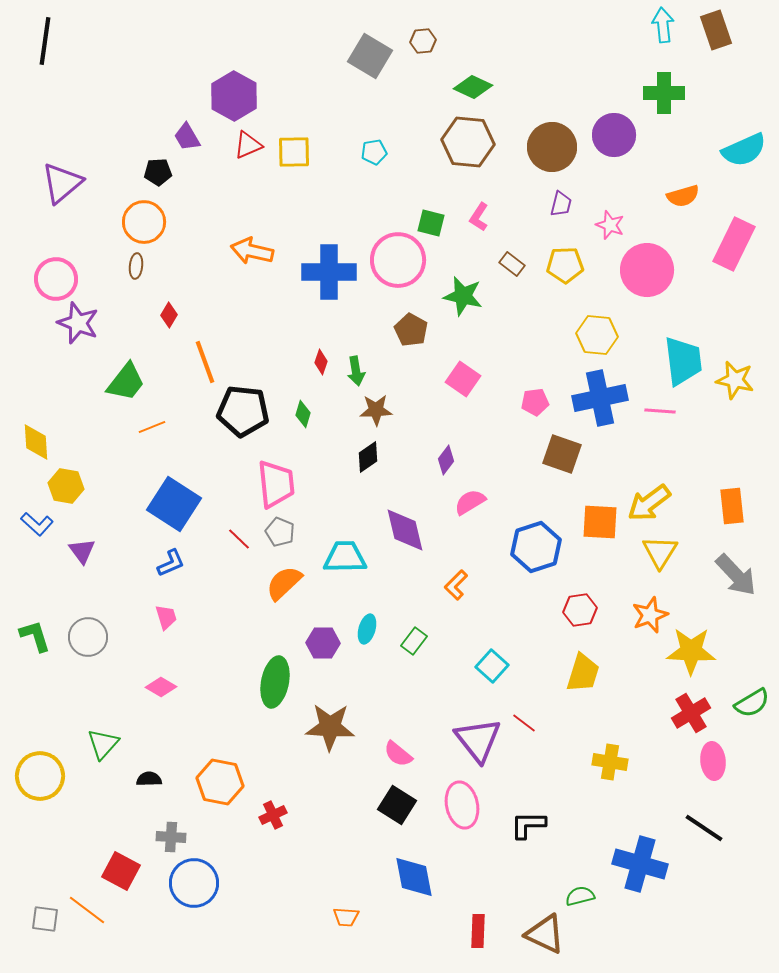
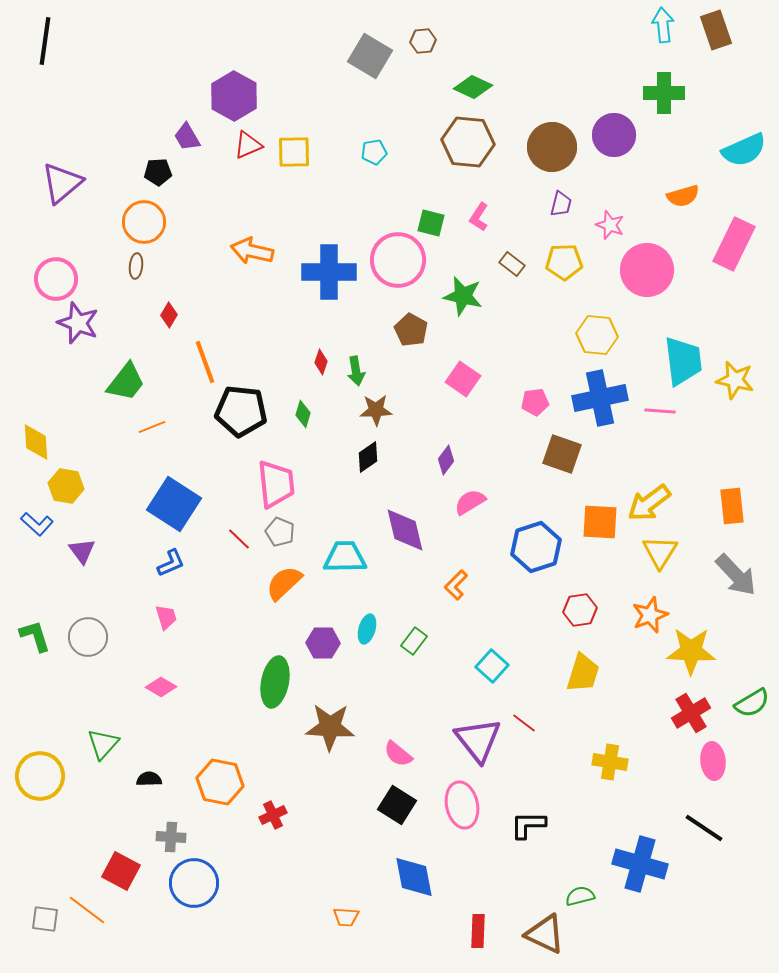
yellow pentagon at (565, 265): moved 1 px left, 3 px up
black pentagon at (243, 411): moved 2 px left
